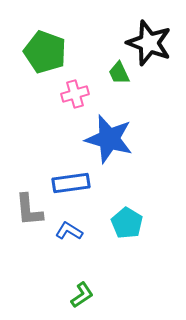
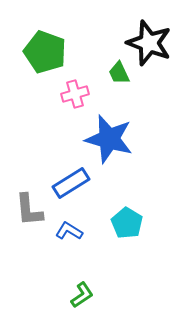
blue rectangle: rotated 24 degrees counterclockwise
